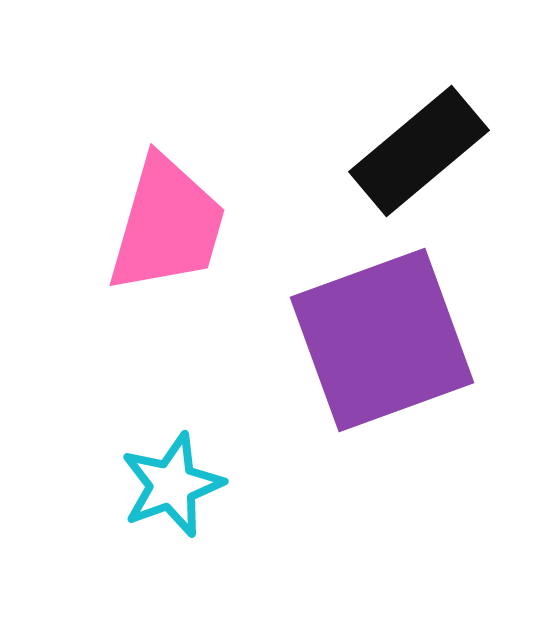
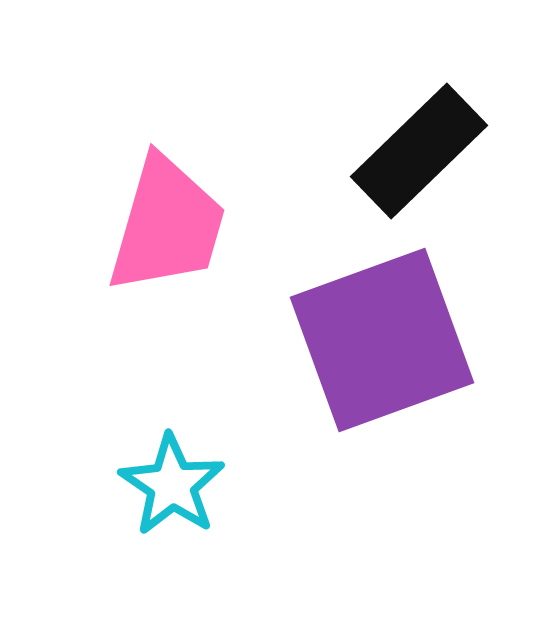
black rectangle: rotated 4 degrees counterclockwise
cyan star: rotated 18 degrees counterclockwise
